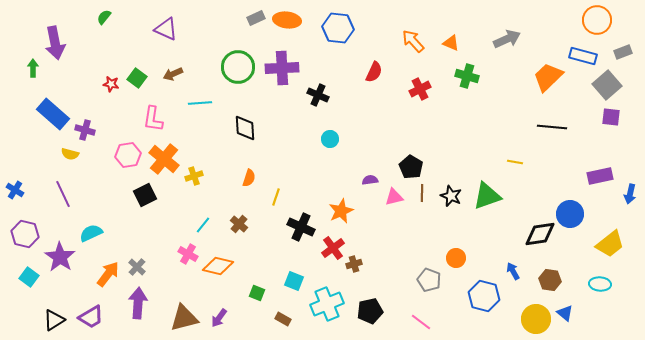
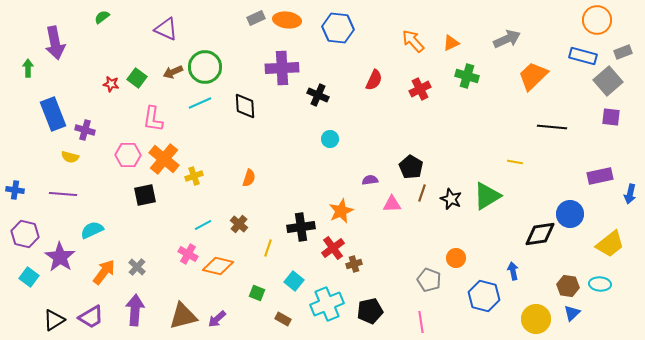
green semicircle at (104, 17): moved 2 px left; rotated 14 degrees clockwise
orange triangle at (451, 43): rotated 48 degrees counterclockwise
green circle at (238, 67): moved 33 px left
green arrow at (33, 68): moved 5 px left
red semicircle at (374, 72): moved 8 px down
brown arrow at (173, 74): moved 2 px up
orange trapezoid at (548, 77): moved 15 px left, 1 px up
gray square at (607, 85): moved 1 px right, 4 px up
cyan line at (200, 103): rotated 20 degrees counterclockwise
blue rectangle at (53, 114): rotated 28 degrees clockwise
black diamond at (245, 128): moved 22 px up
yellow semicircle at (70, 154): moved 3 px down
pink hexagon at (128, 155): rotated 10 degrees clockwise
blue cross at (15, 190): rotated 24 degrees counterclockwise
brown line at (422, 193): rotated 18 degrees clockwise
purple line at (63, 194): rotated 60 degrees counterclockwise
black square at (145, 195): rotated 15 degrees clockwise
black star at (451, 196): moved 3 px down
green triangle at (487, 196): rotated 12 degrees counterclockwise
yellow line at (276, 197): moved 8 px left, 51 px down
pink triangle at (394, 197): moved 2 px left, 7 px down; rotated 12 degrees clockwise
cyan line at (203, 225): rotated 24 degrees clockwise
black cross at (301, 227): rotated 32 degrees counterclockwise
cyan semicircle at (91, 233): moved 1 px right, 3 px up
blue arrow at (513, 271): rotated 18 degrees clockwise
orange arrow at (108, 274): moved 4 px left, 2 px up
brown hexagon at (550, 280): moved 18 px right, 6 px down
cyan square at (294, 281): rotated 18 degrees clockwise
purple arrow at (138, 303): moved 3 px left, 7 px down
blue triangle at (565, 313): moved 7 px right; rotated 36 degrees clockwise
brown triangle at (184, 318): moved 1 px left, 2 px up
purple arrow at (219, 318): moved 2 px left, 1 px down; rotated 12 degrees clockwise
pink line at (421, 322): rotated 45 degrees clockwise
